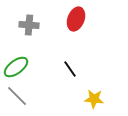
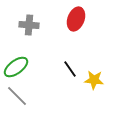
yellow star: moved 19 px up
